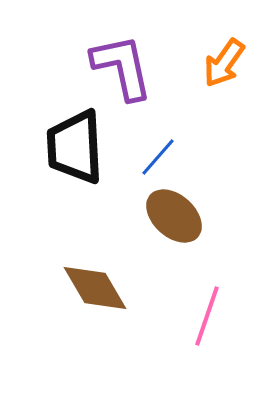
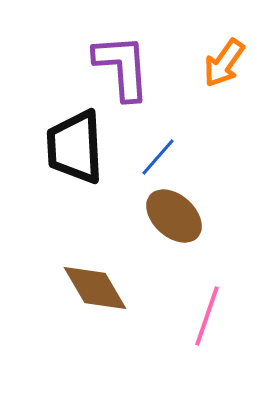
purple L-shape: rotated 8 degrees clockwise
